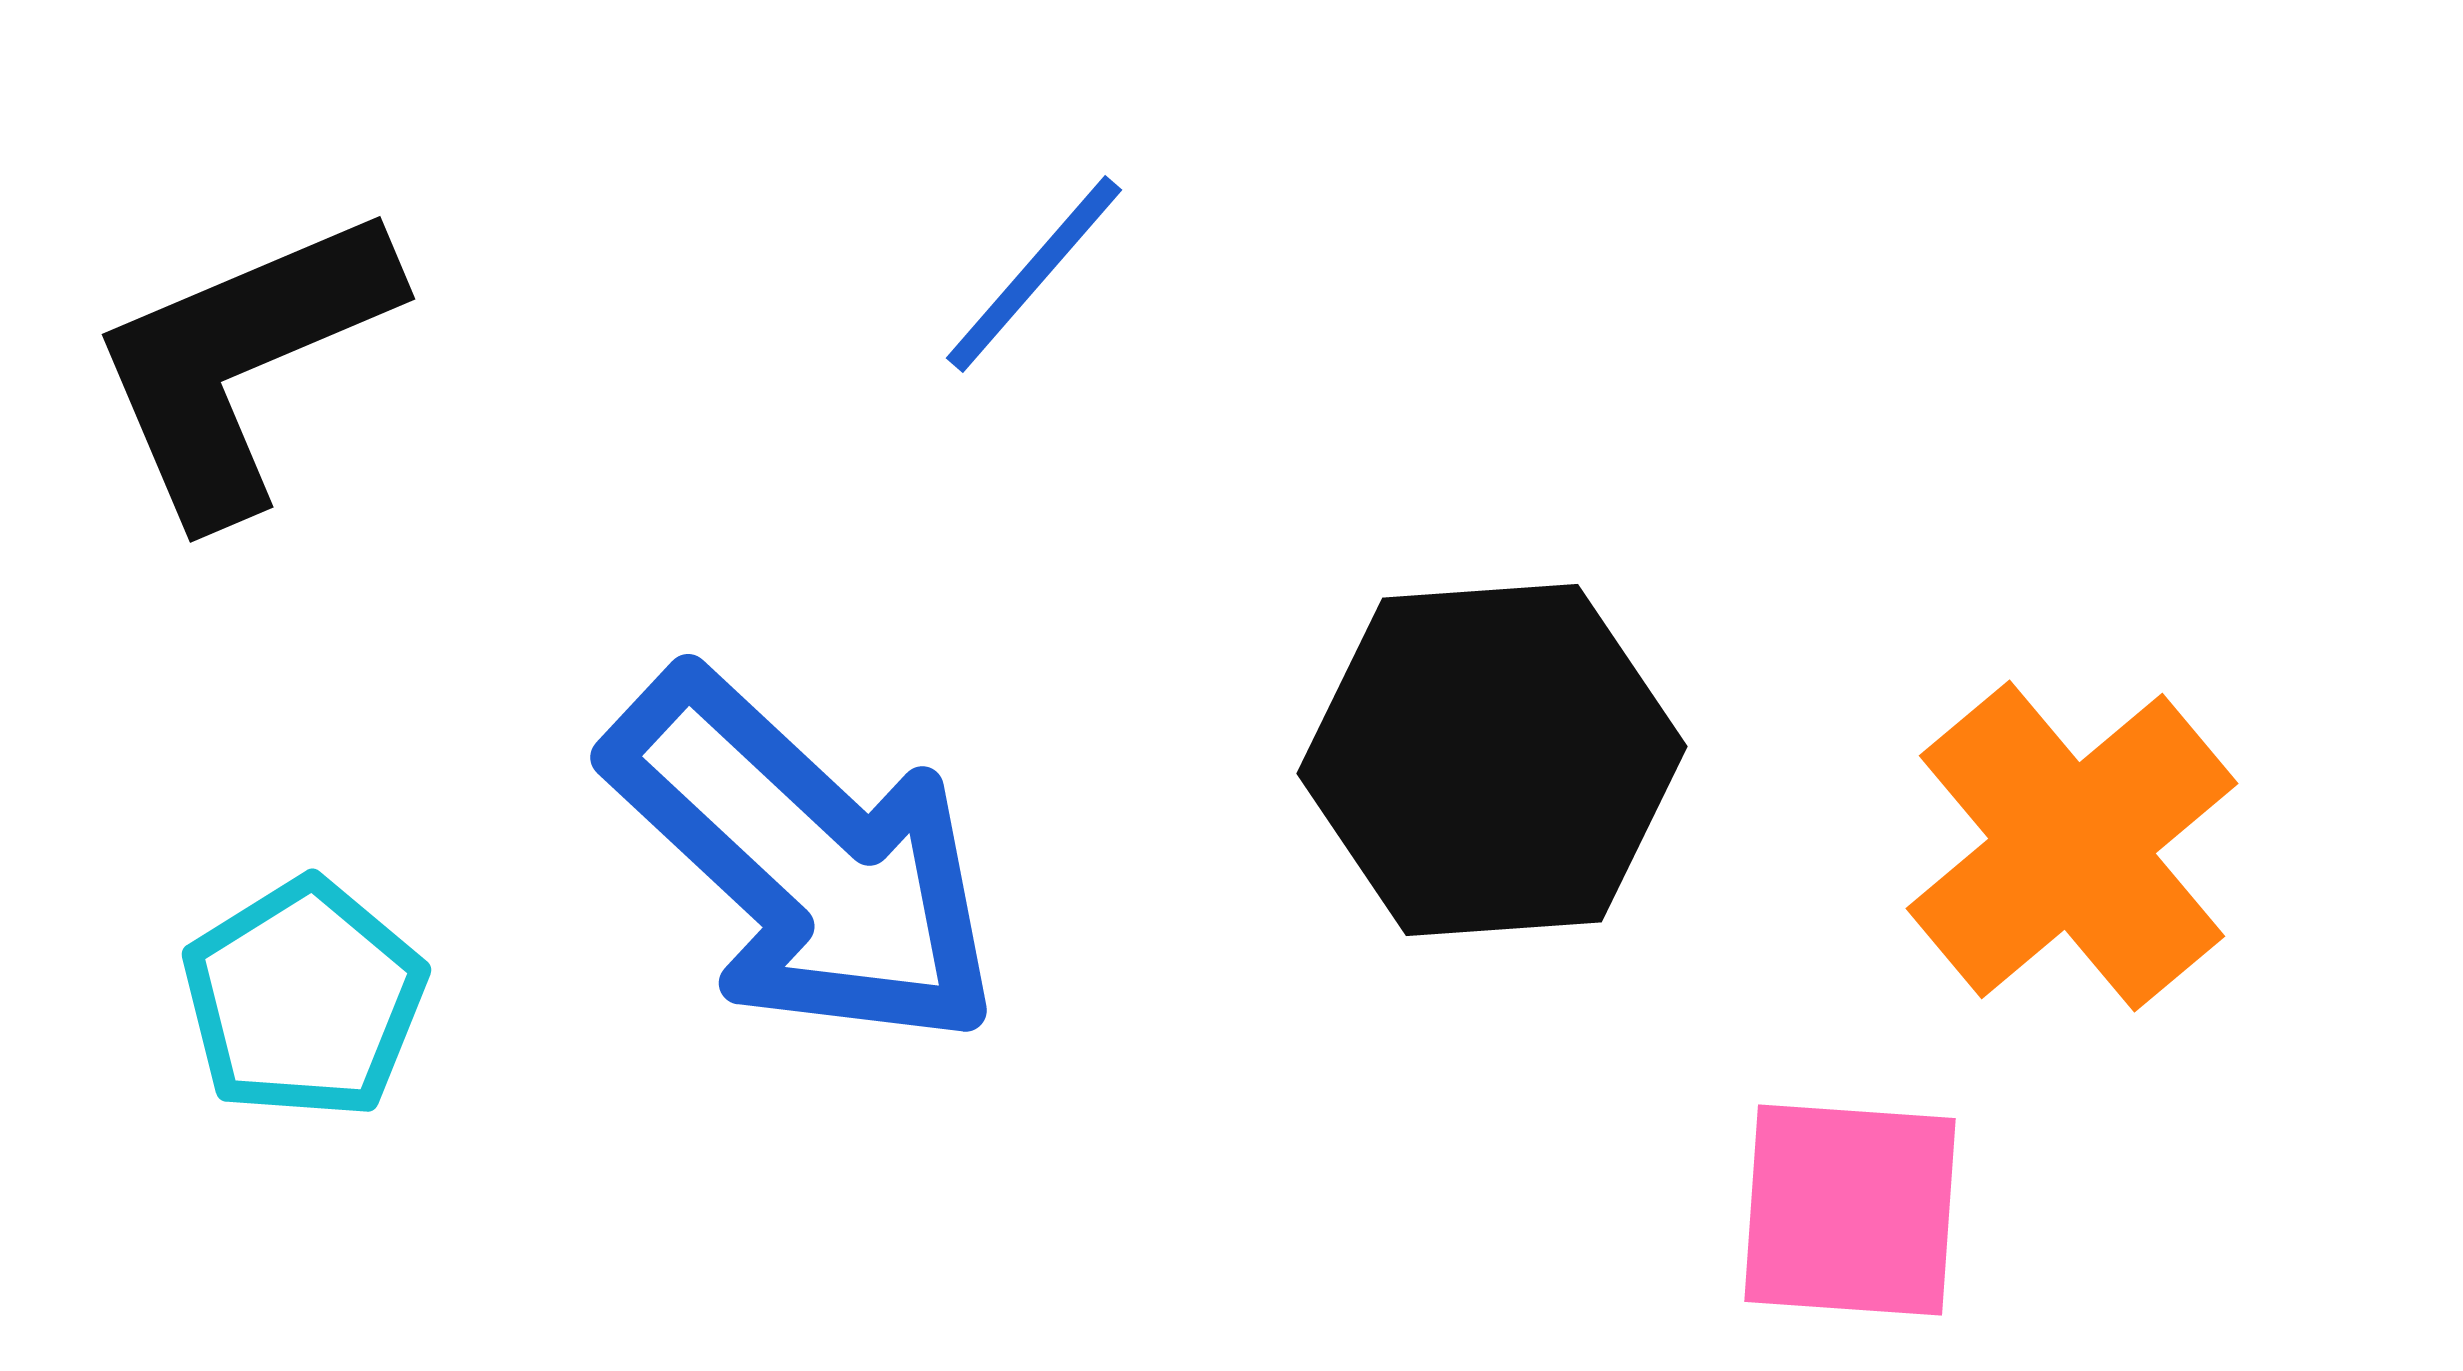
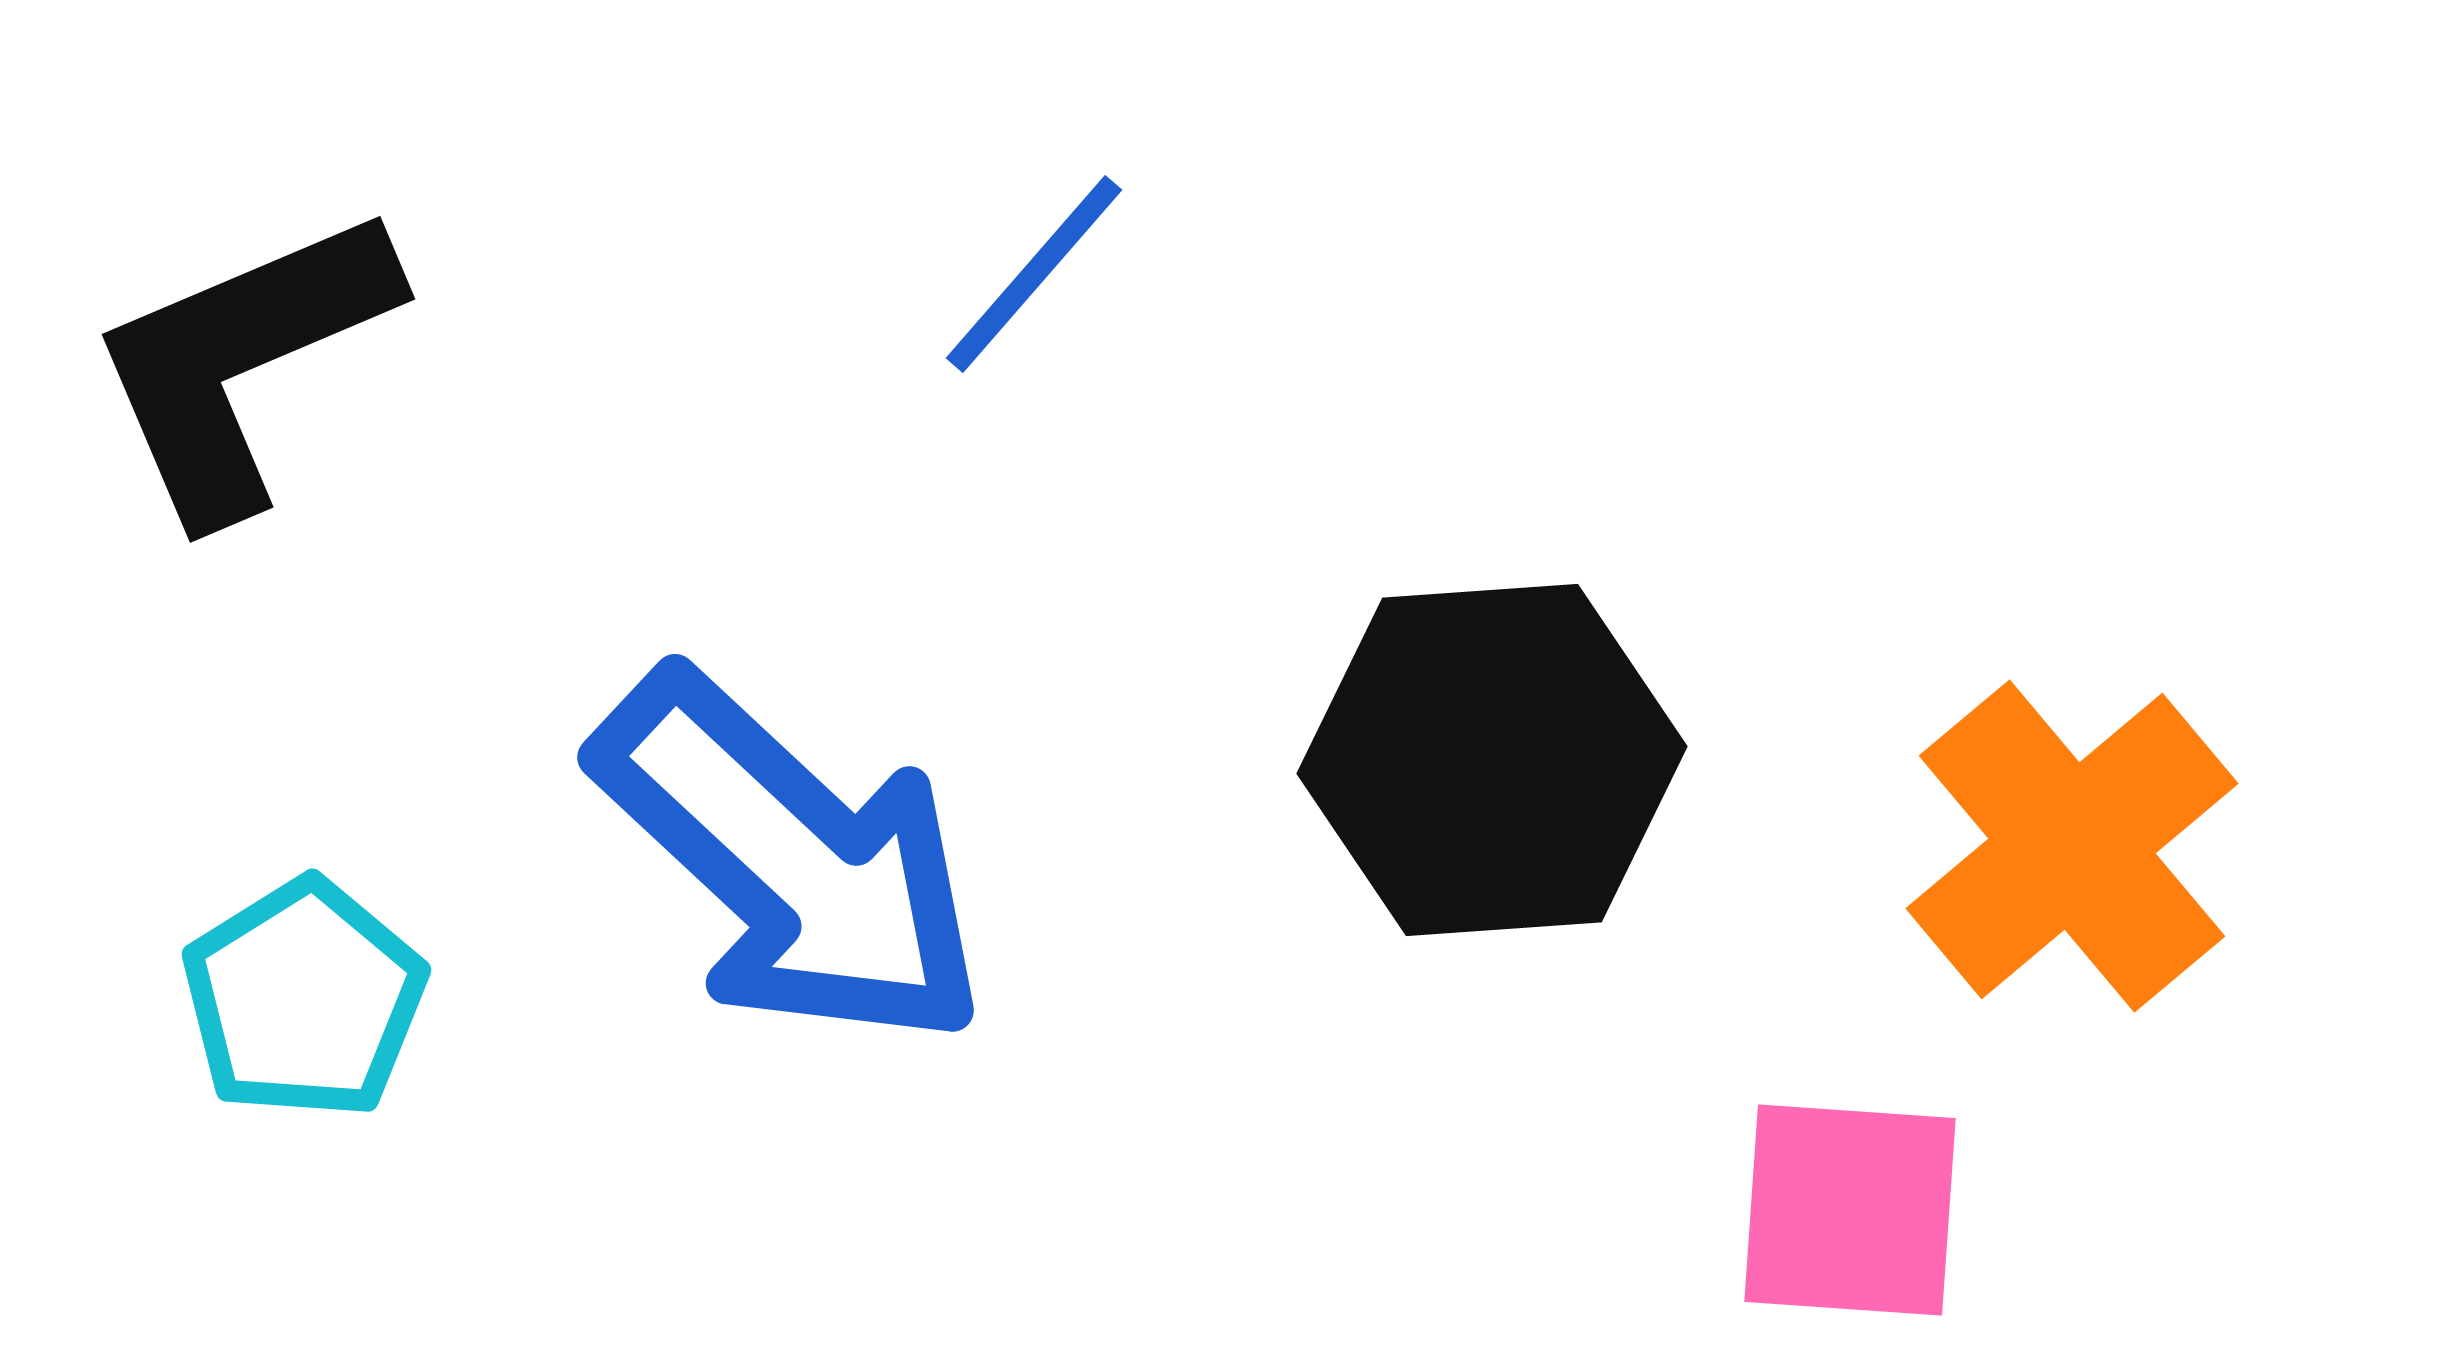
blue arrow: moved 13 px left
